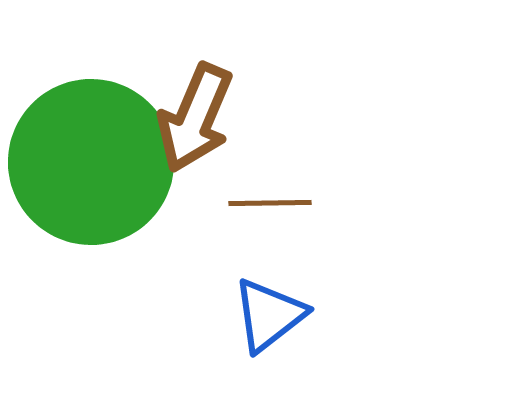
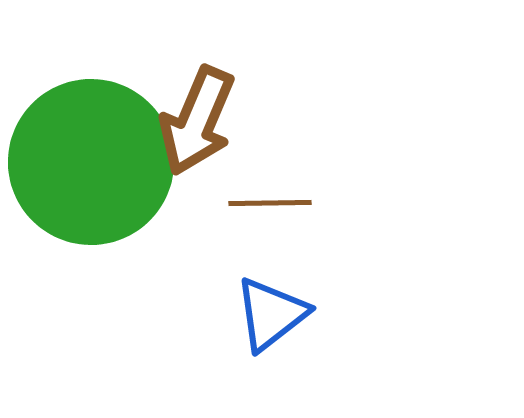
brown arrow: moved 2 px right, 3 px down
blue triangle: moved 2 px right, 1 px up
